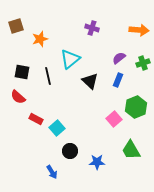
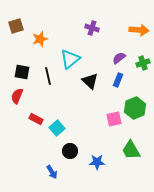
red semicircle: moved 1 px left, 1 px up; rotated 70 degrees clockwise
green hexagon: moved 1 px left, 1 px down
pink square: rotated 28 degrees clockwise
